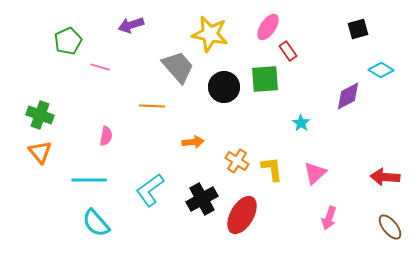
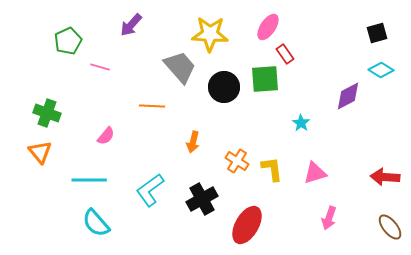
purple arrow: rotated 30 degrees counterclockwise
black square: moved 19 px right, 4 px down
yellow star: rotated 9 degrees counterclockwise
red rectangle: moved 3 px left, 3 px down
gray trapezoid: moved 2 px right
green cross: moved 7 px right, 2 px up
pink semicircle: rotated 30 degrees clockwise
orange arrow: rotated 110 degrees clockwise
pink triangle: rotated 25 degrees clockwise
red ellipse: moved 5 px right, 10 px down
